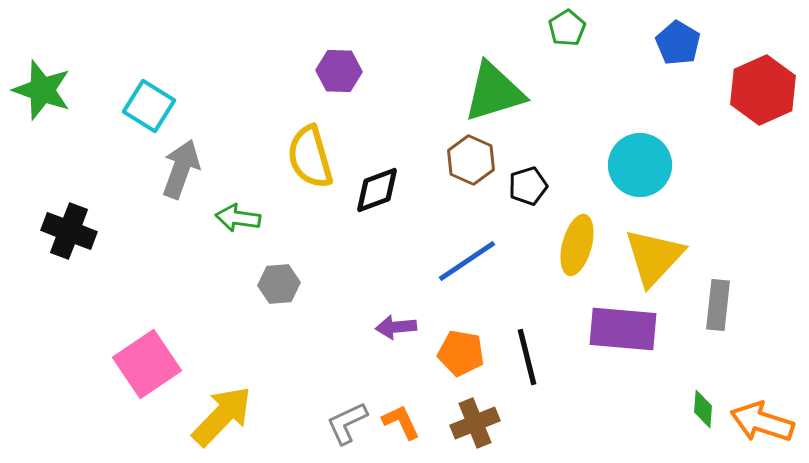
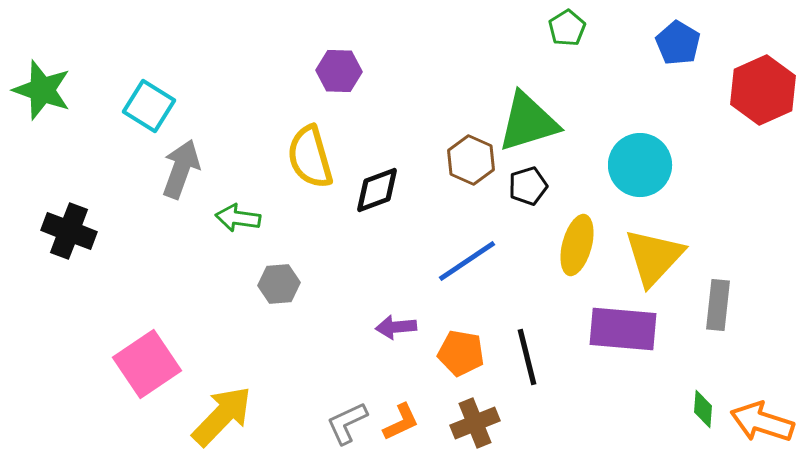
green triangle: moved 34 px right, 30 px down
orange L-shape: rotated 90 degrees clockwise
